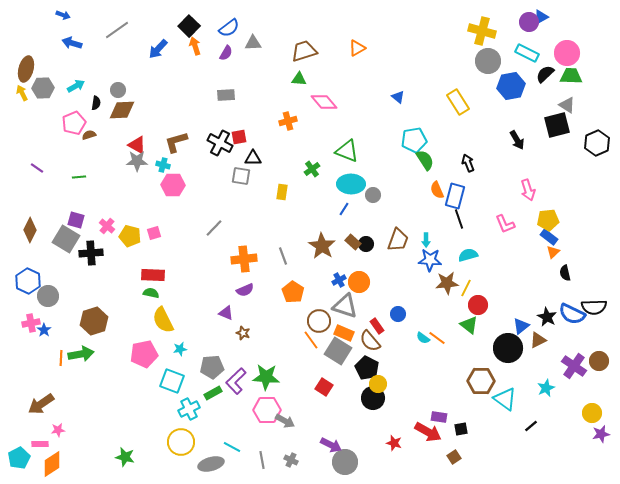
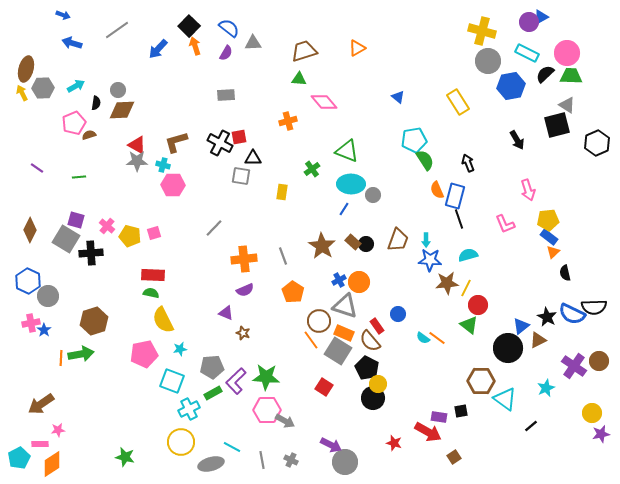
blue semicircle at (229, 28): rotated 105 degrees counterclockwise
black square at (461, 429): moved 18 px up
